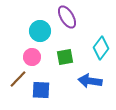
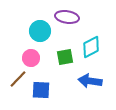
purple ellipse: rotated 50 degrees counterclockwise
cyan diamond: moved 10 px left, 1 px up; rotated 25 degrees clockwise
pink circle: moved 1 px left, 1 px down
